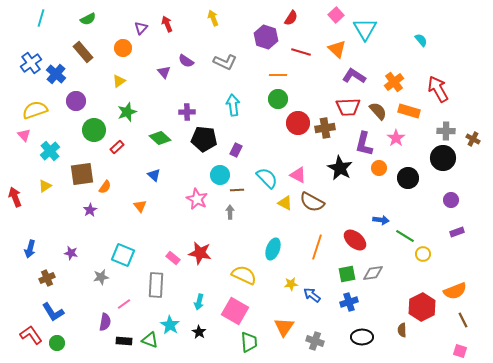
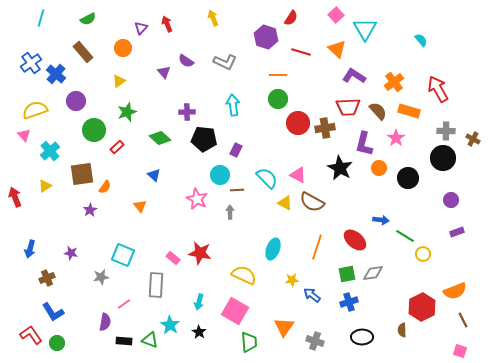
yellow star at (291, 284): moved 1 px right, 4 px up
